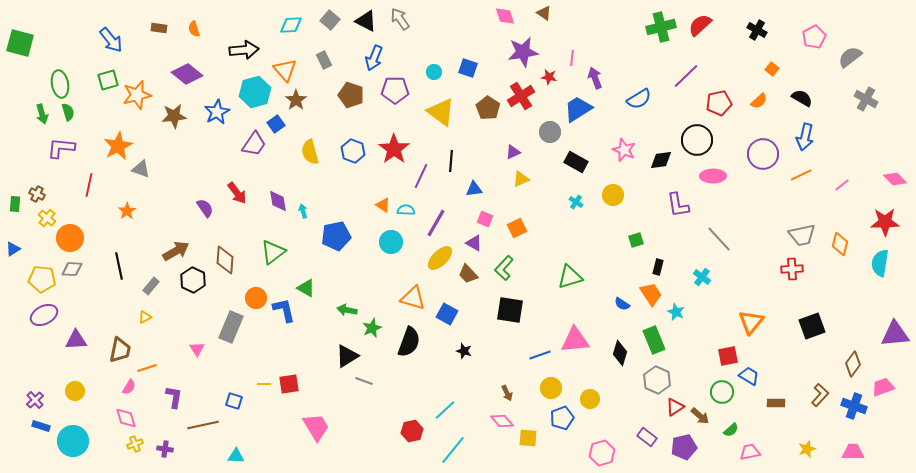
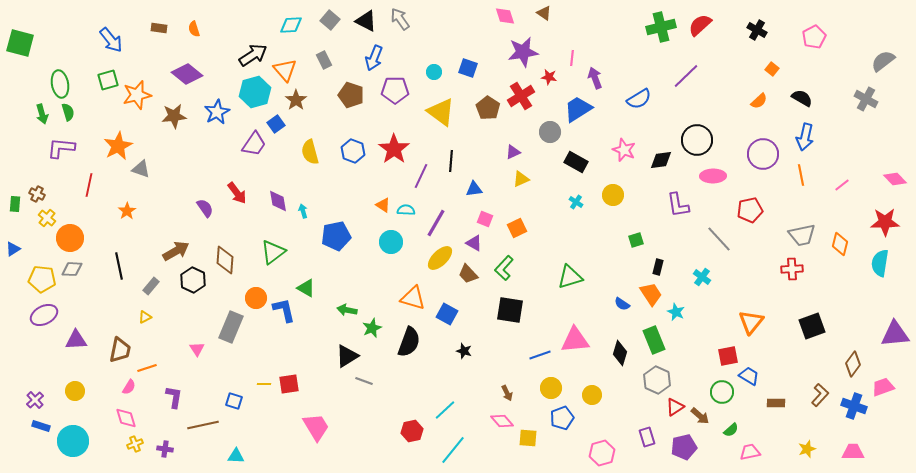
black arrow at (244, 50): moved 9 px right, 5 px down; rotated 28 degrees counterclockwise
gray semicircle at (850, 57): moved 33 px right, 4 px down
red pentagon at (719, 103): moved 31 px right, 107 px down
orange line at (801, 175): rotated 75 degrees counterclockwise
yellow circle at (590, 399): moved 2 px right, 4 px up
purple rectangle at (647, 437): rotated 36 degrees clockwise
